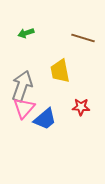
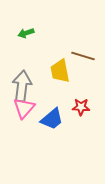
brown line: moved 18 px down
gray arrow: rotated 12 degrees counterclockwise
blue trapezoid: moved 7 px right
